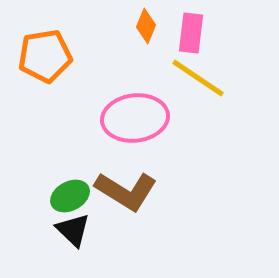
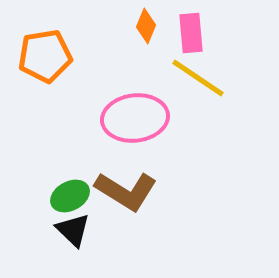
pink rectangle: rotated 12 degrees counterclockwise
